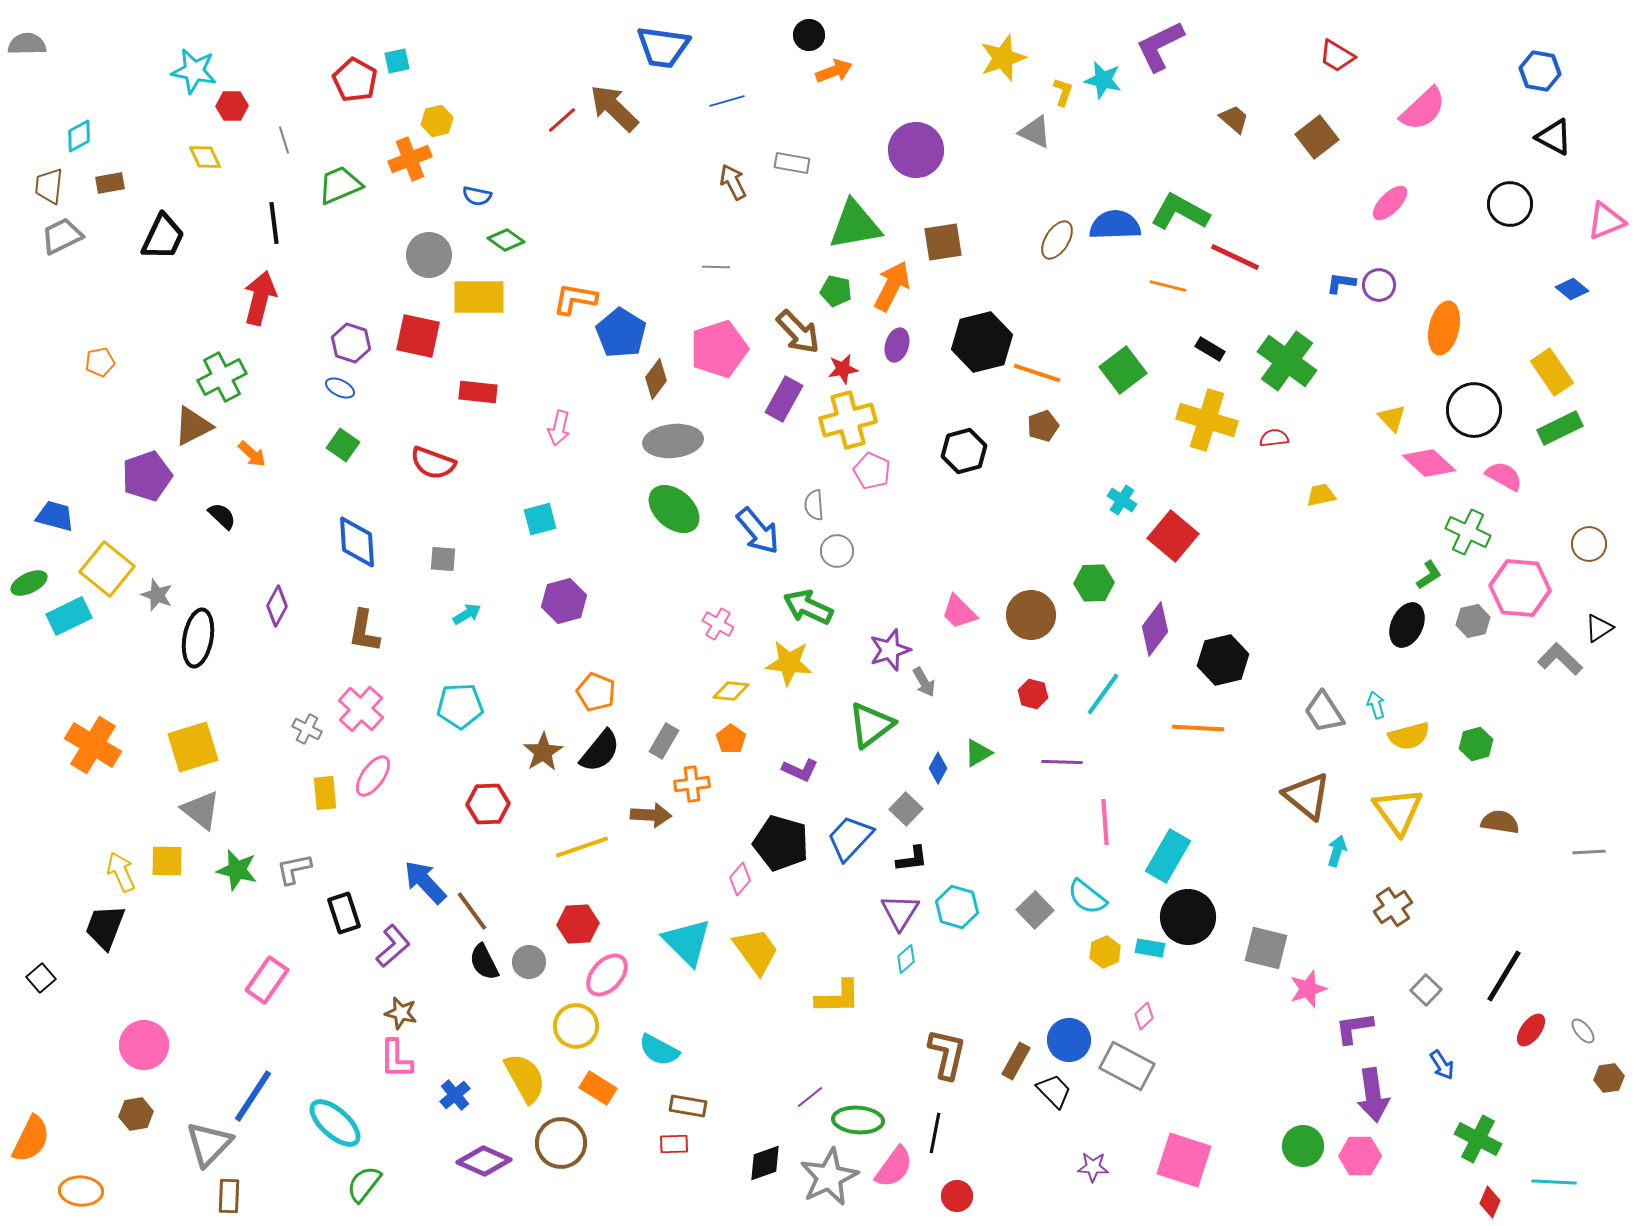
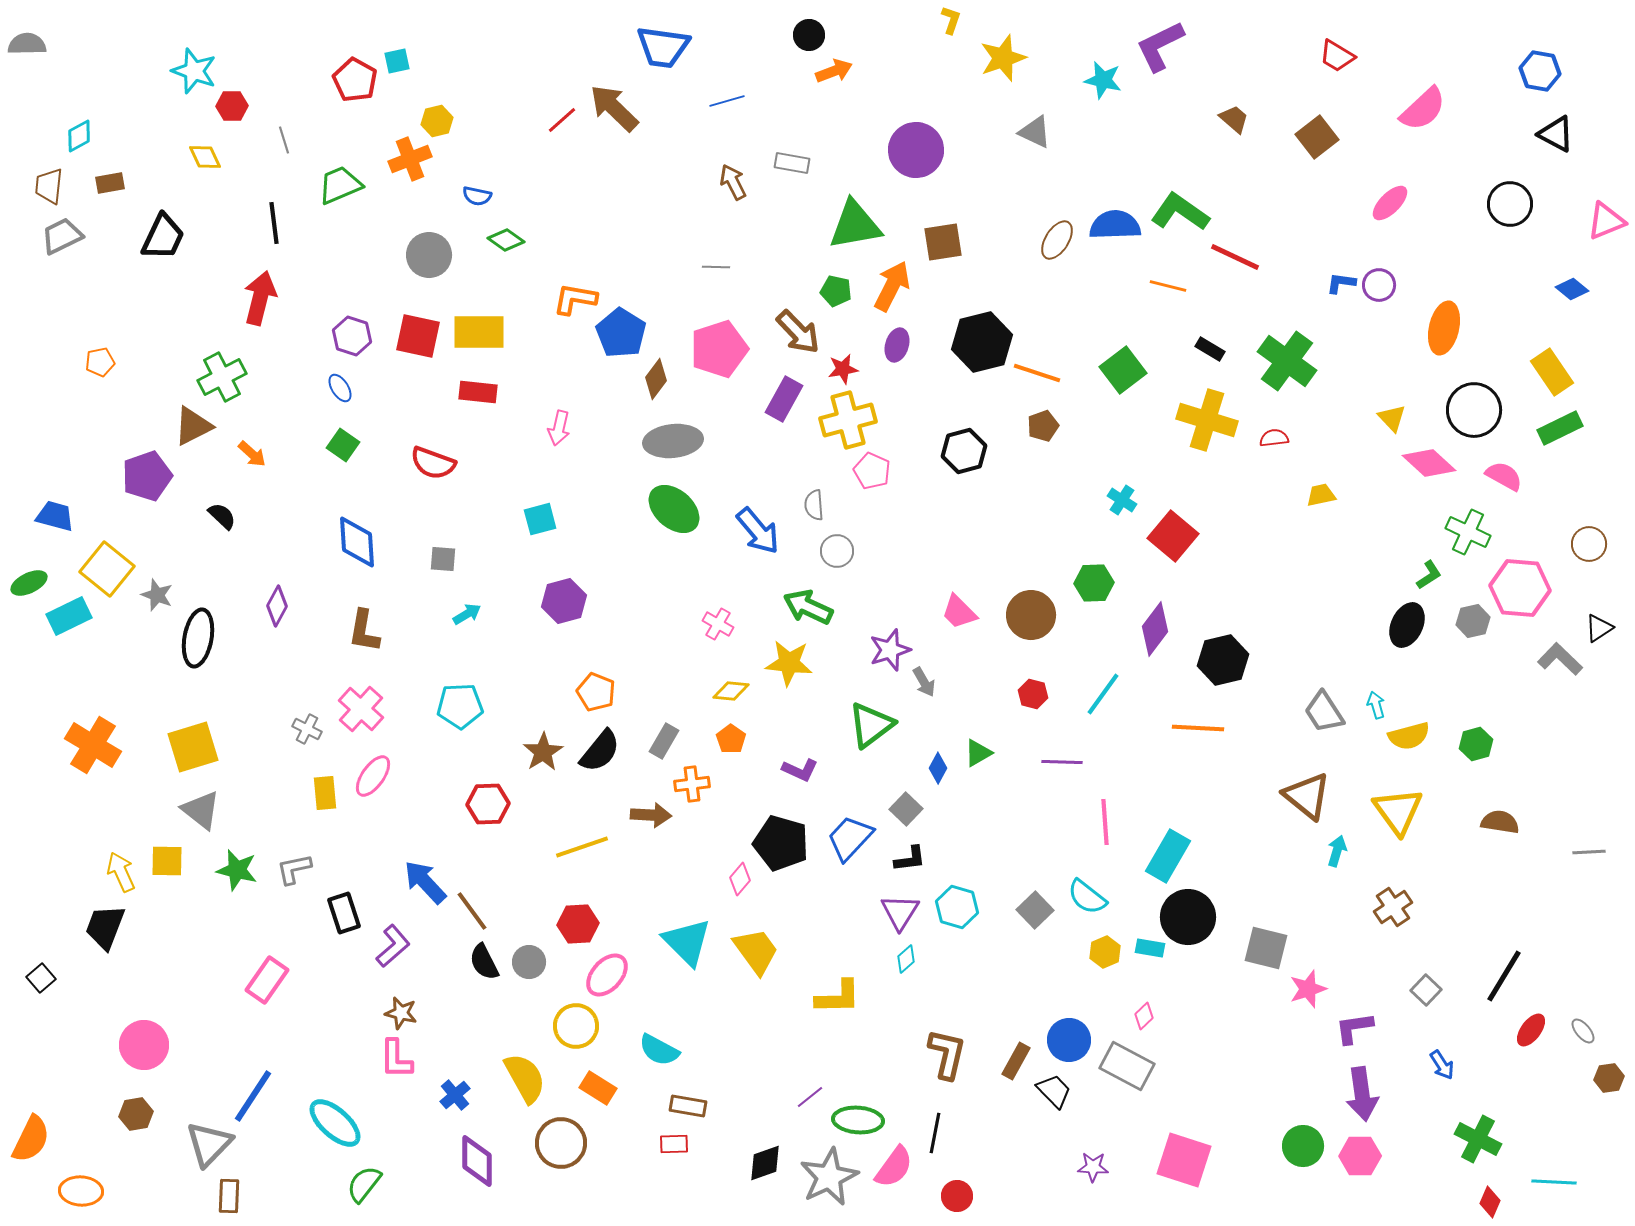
cyan star at (194, 71): rotated 9 degrees clockwise
yellow L-shape at (1063, 92): moved 112 px left, 72 px up
black triangle at (1554, 137): moved 2 px right, 3 px up
green L-shape at (1180, 212): rotated 6 degrees clockwise
yellow rectangle at (479, 297): moved 35 px down
purple hexagon at (351, 343): moved 1 px right, 7 px up
blue ellipse at (340, 388): rotated 32 degrees clockwise
black L-shape at (912, 859): moved 2 px left
purple arrow at (1373, 1095): moved 11 px left, 1 px up
purple diamond at (484, 1161): moved 7 px left; rotated 66 degrees clockwise
